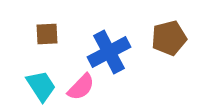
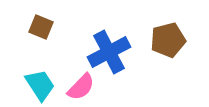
brown square: moved 6 px left, 7 px up; rotated 25 degrees clockwise
brown pentagon: moved 1 px left, 2 px down
cyan trapezoid: moved 1 px left, 1 px up
